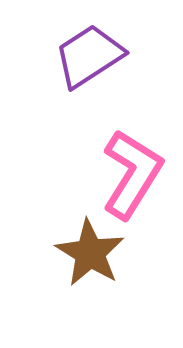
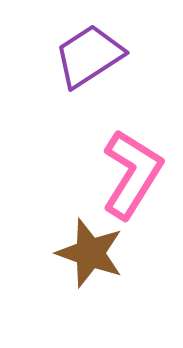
brown star: rotated 12 degrees counterclockwise
